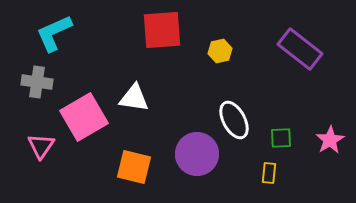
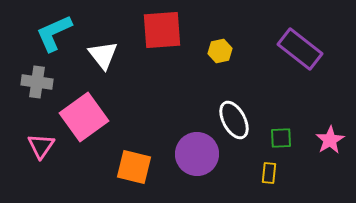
white triangle: moved 31 px left, 43 px up; rotated 44 degrees clockwise
pink square: rotated 6 degrees counterclockwise
